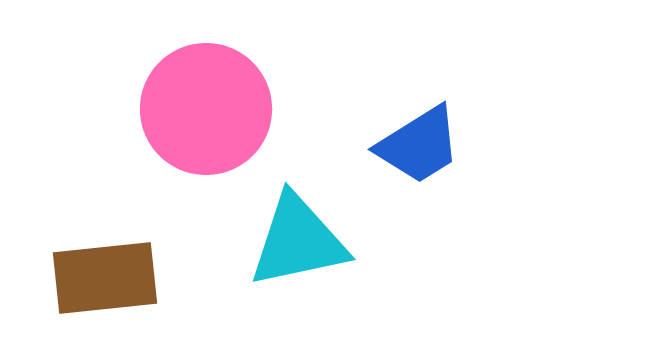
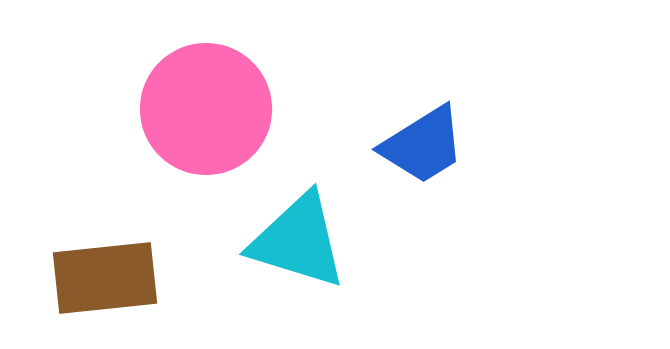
blue trapezoid: moved 4 px right
cyan triangle: rotated 29 degrees clockwise
